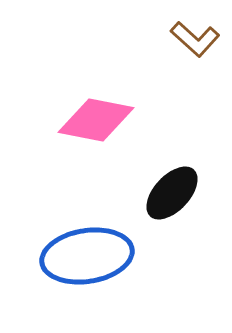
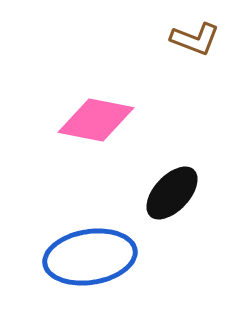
brown L-shape: rotated 21 degrees counterclockwise
blue ellipse: moved 3 px right, 1 px down
